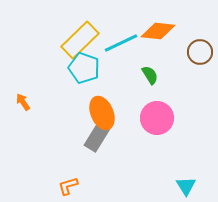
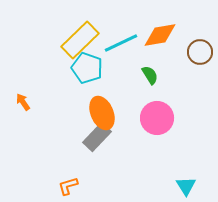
orange diamond: moved 2 px right, 4 px down; rotated 16 degrees counterclockwise
cyan pentagon: moved 3 px right
gray rectangle: rotated 12 degrees clockwise
